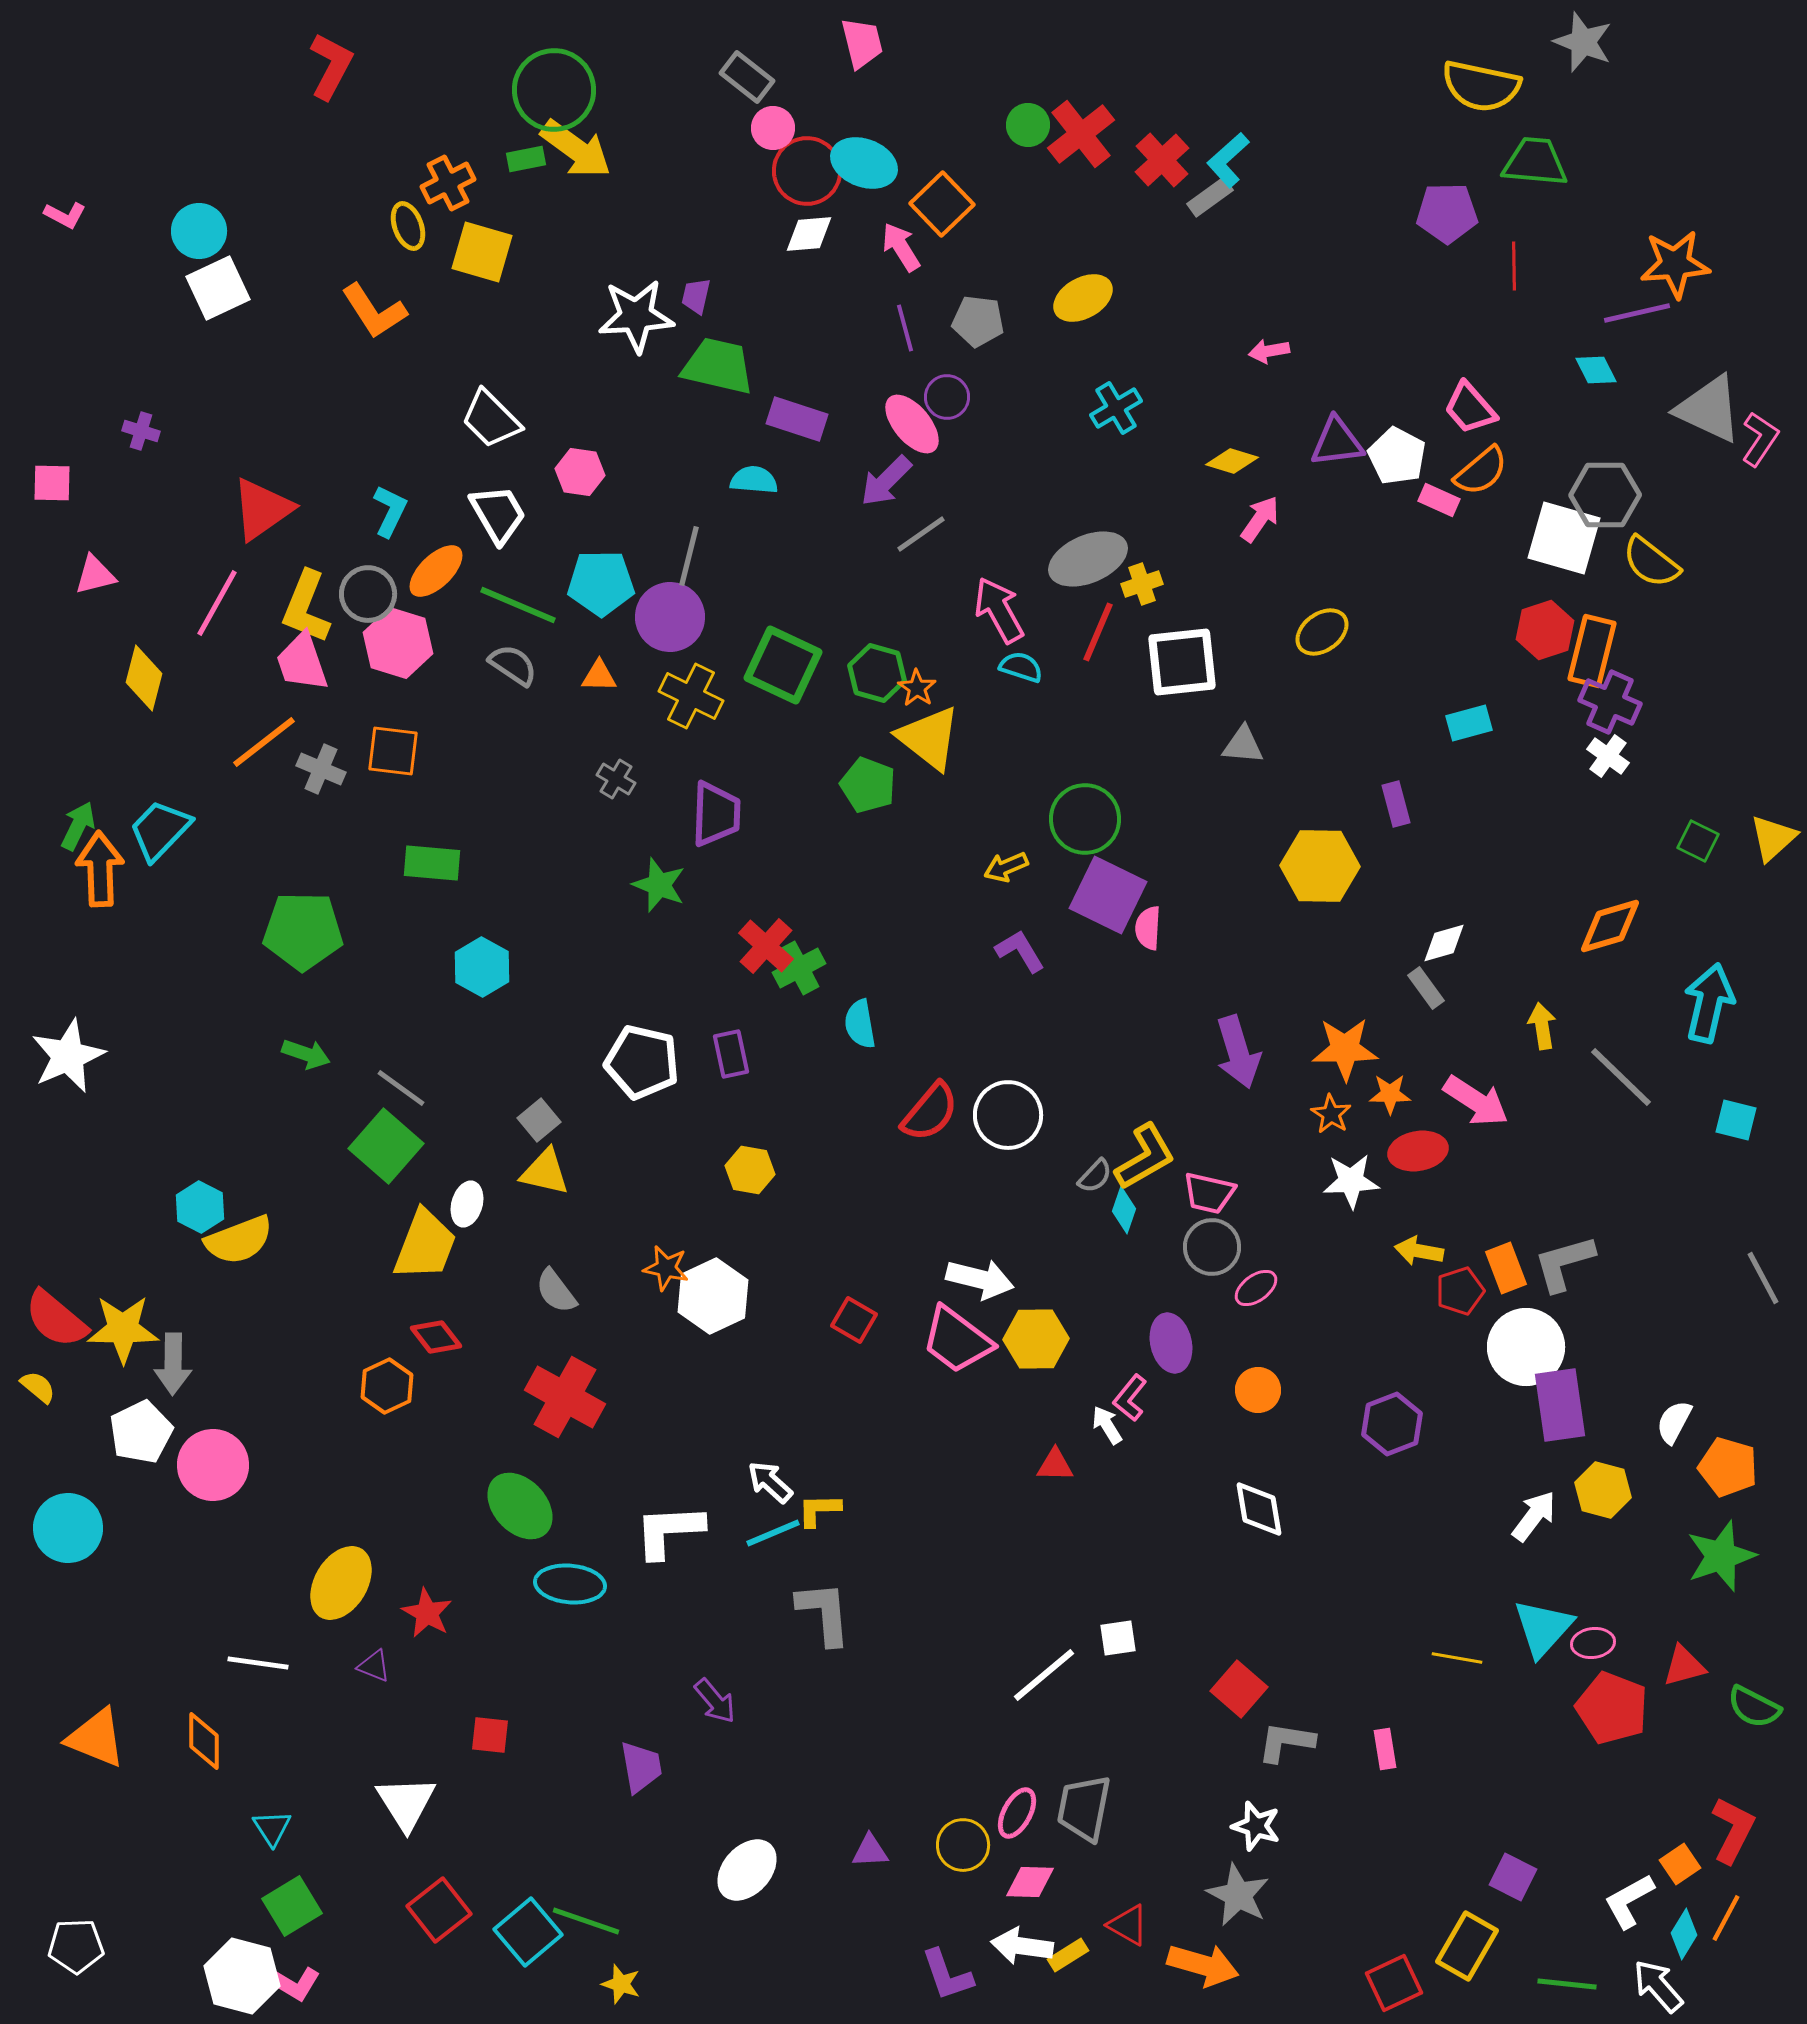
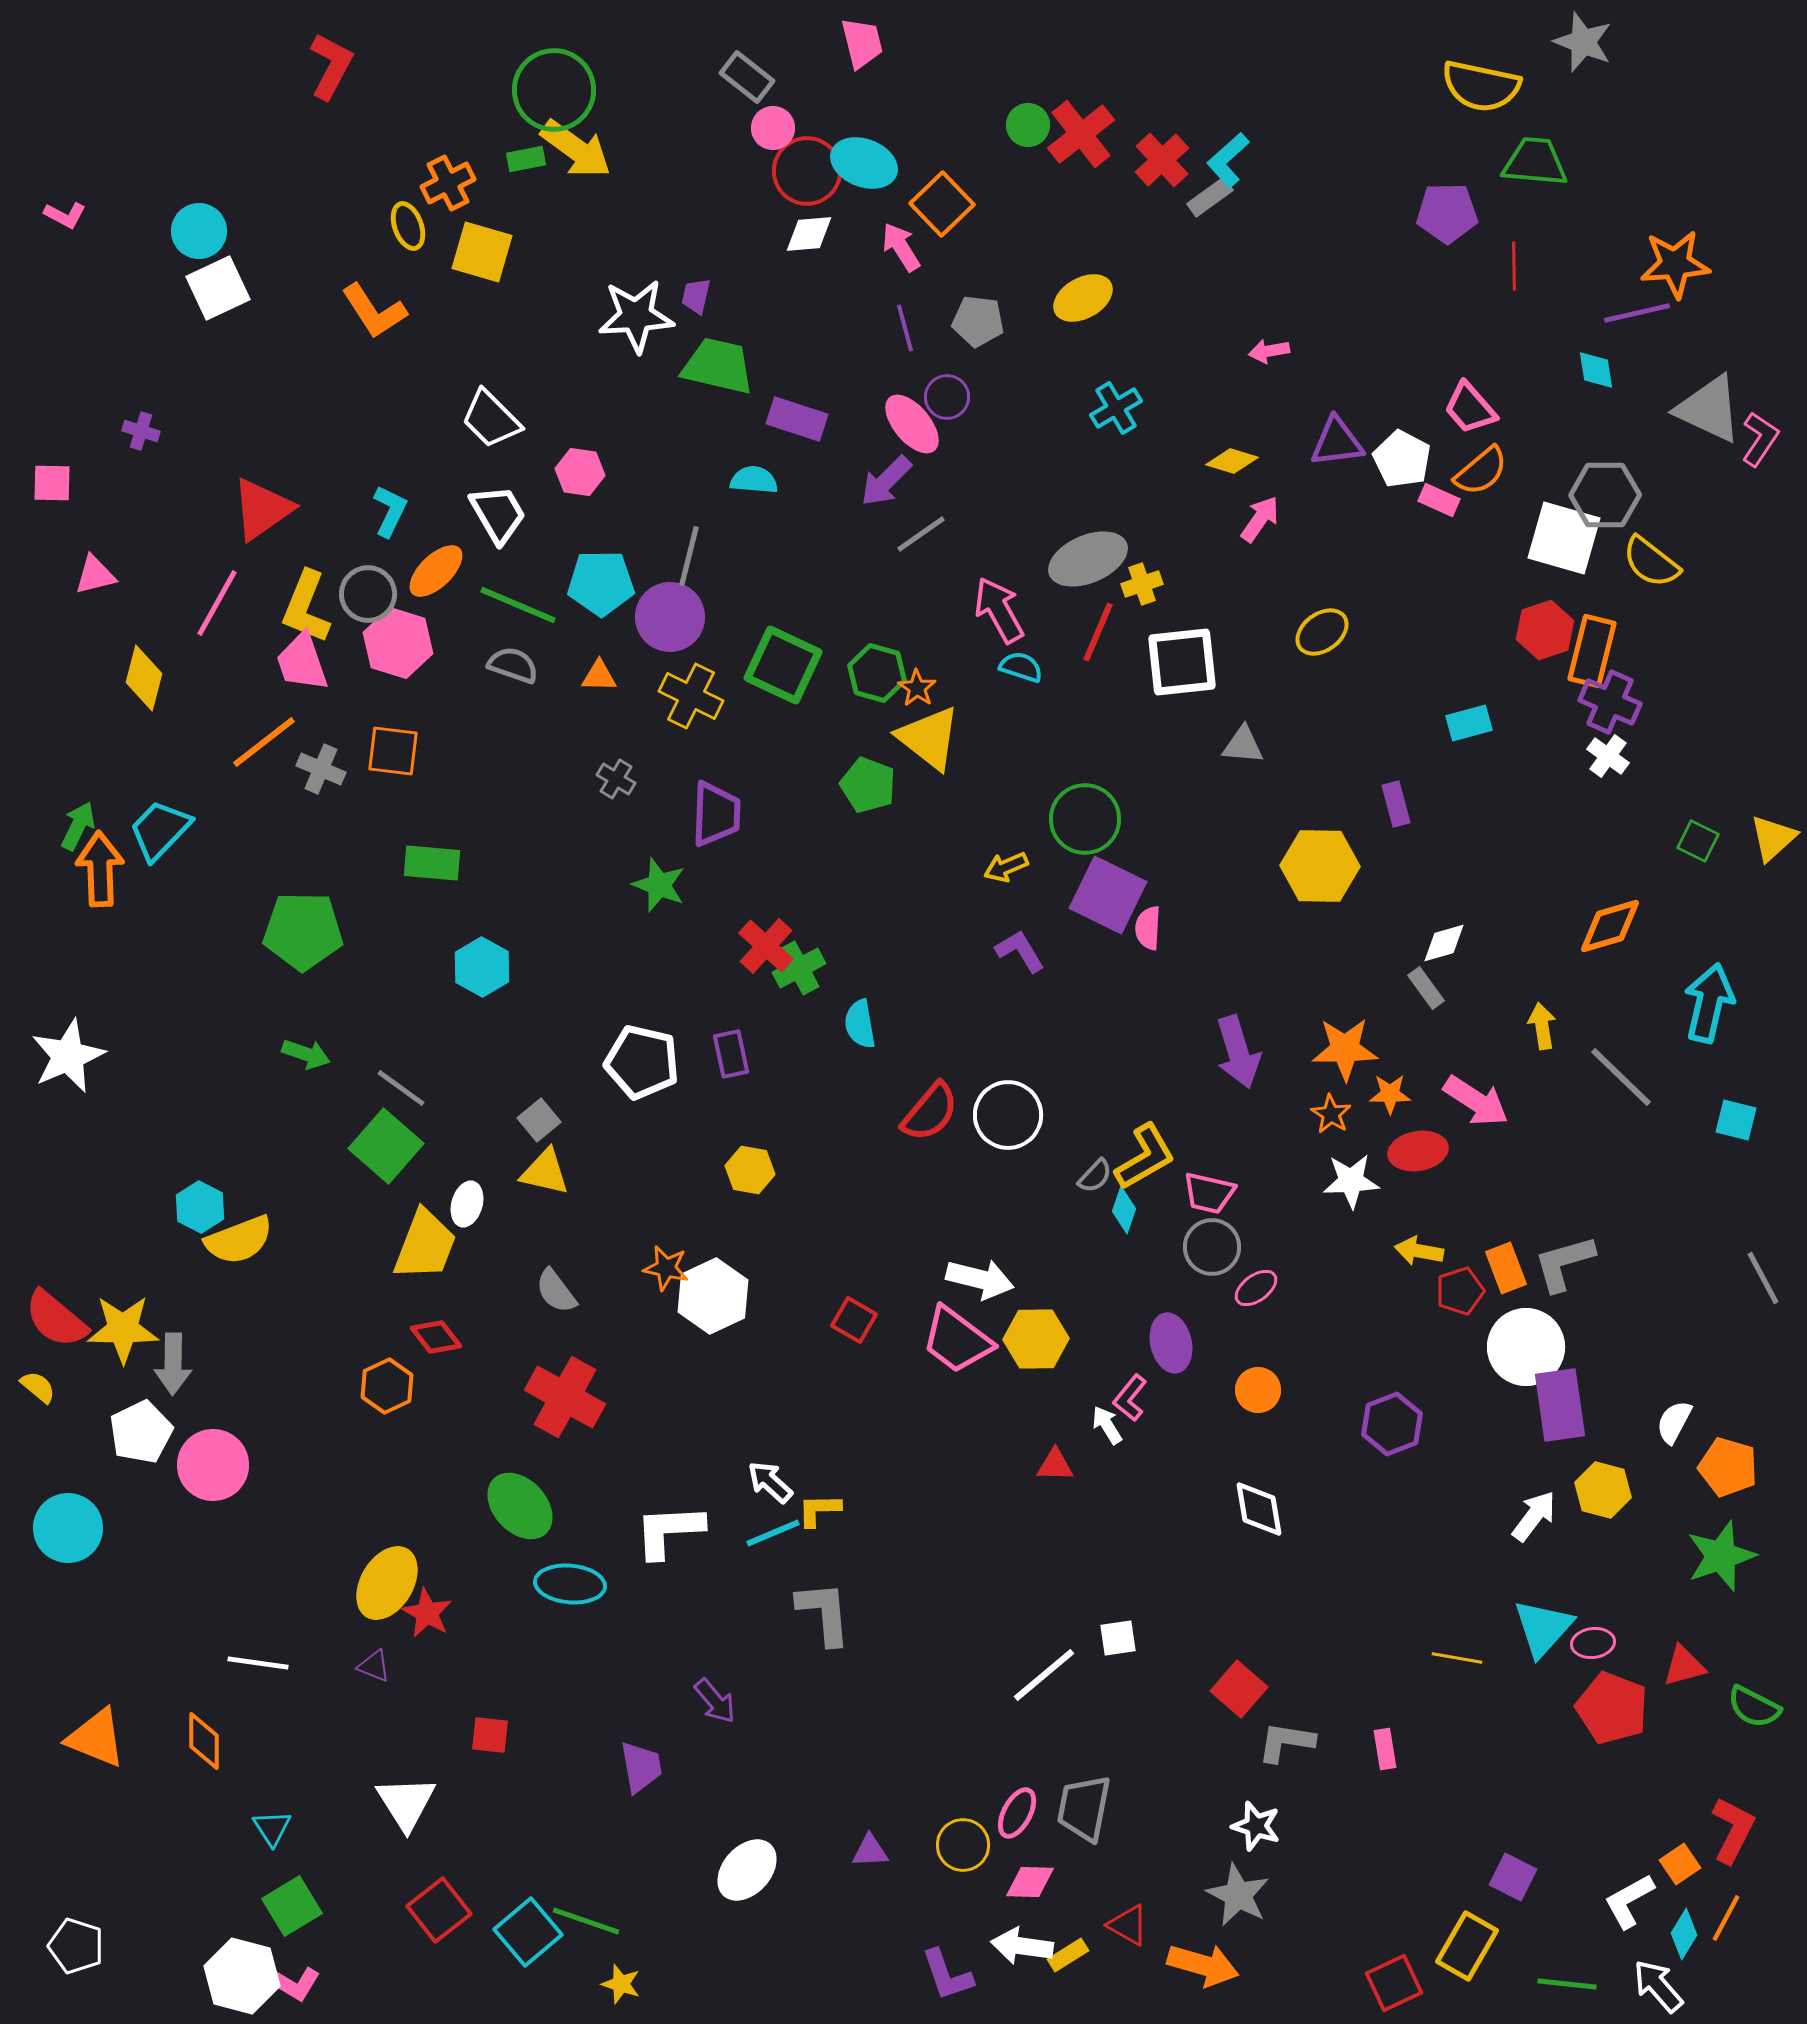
cyan diamond at (1596, 370): rotated 18 degrees clockwise
white pentagon at (1397, 456): moved 5 px right, 3 px down
gray semicircle at (513, 665): rotated 15 degrees counterclockwise
yellow ellipse at (341, 1583): moved 46 px right
white pentagon at (76, 1946): rotated 20 degrees clockwise
